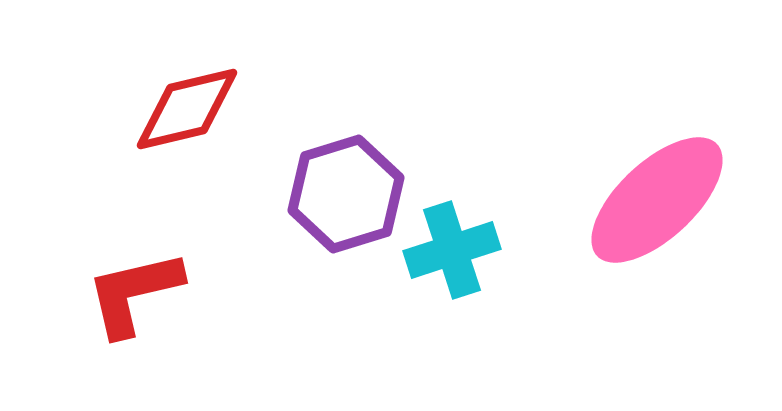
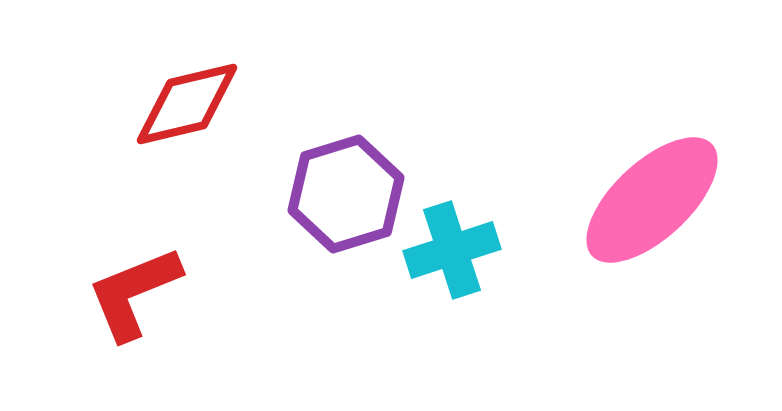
red diamond: moved 5 px up
pink ellipse: moved 5 px left
red L-shape: rotated 9 degrees counterclockwise
